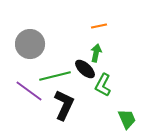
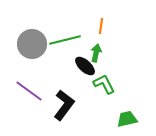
orange line: moved 2 px right; rotated 70 degrees counterclockwise
gray circle: moved 2 px right
black ellipse: moved 3 px up
green line: moved 10 px right, 36 px up
green L-shape: moved 1 px right, 1 px up; rotated 125 degrees clockwise
black L-shape: rotated 12 degrees clockwise
green trapezoid: rotated 80 degrees counterclockwise
